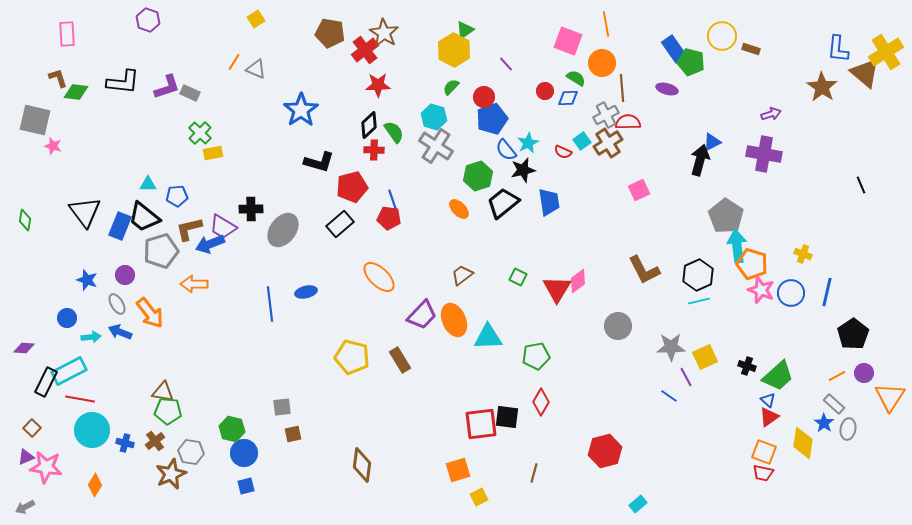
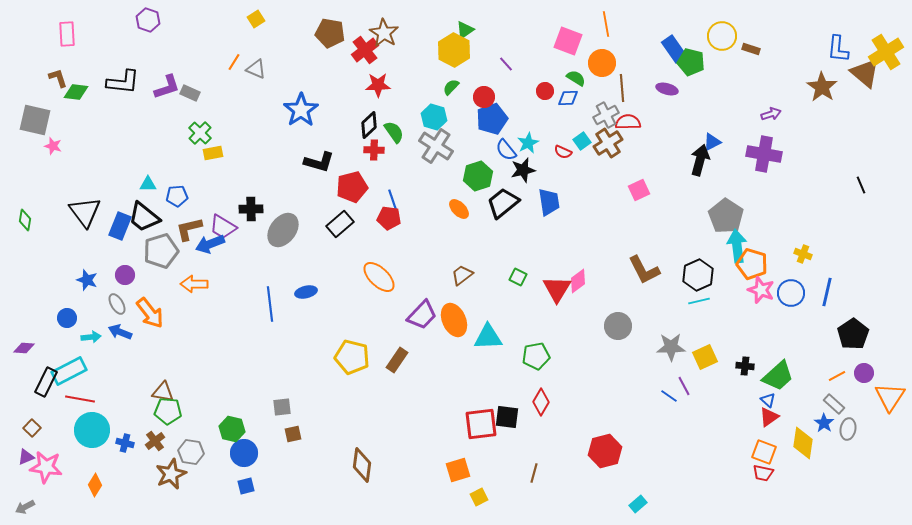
brown rectangle at (400, 360): moved 3 px left; rotated 65 degrees clockwise
black cross at (747, 366): moved 2 px left; rotated 12 degrees counterclockwise
purple line at (686, 377): moved 2 px left, 9 px down
